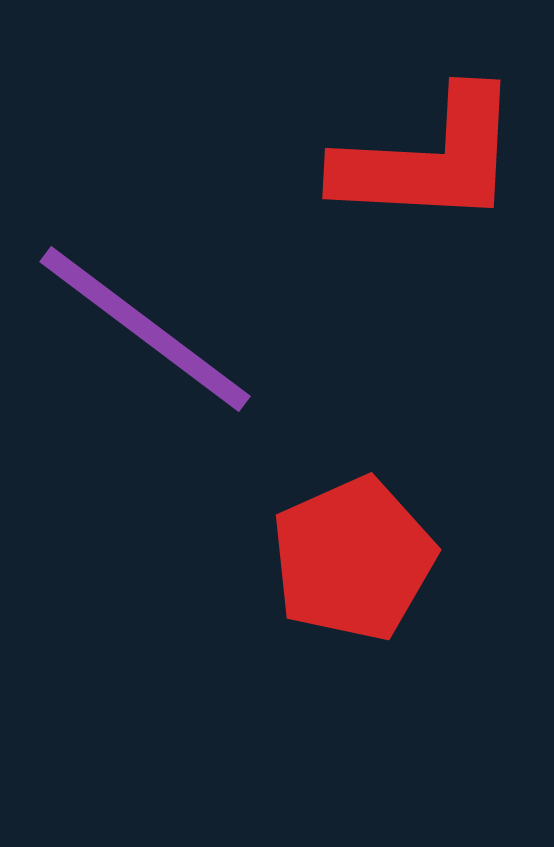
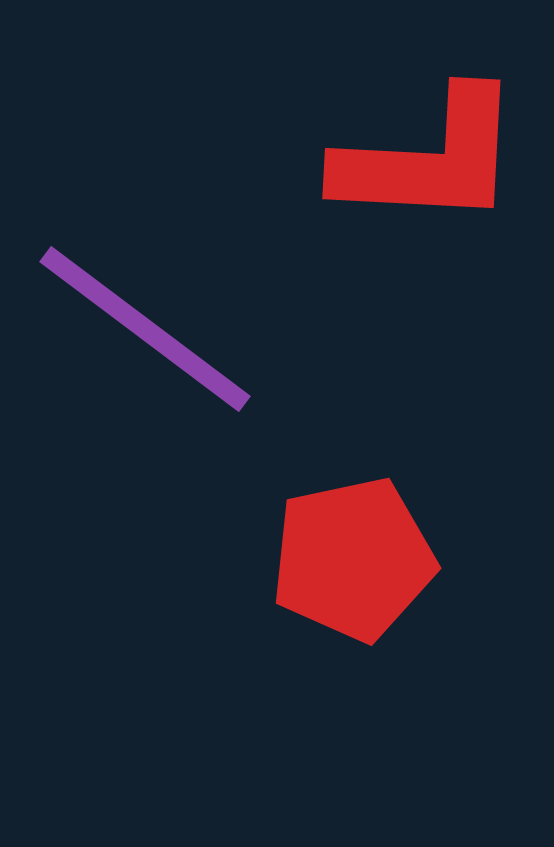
red pentagon: rotated 12 degrees clockwise
